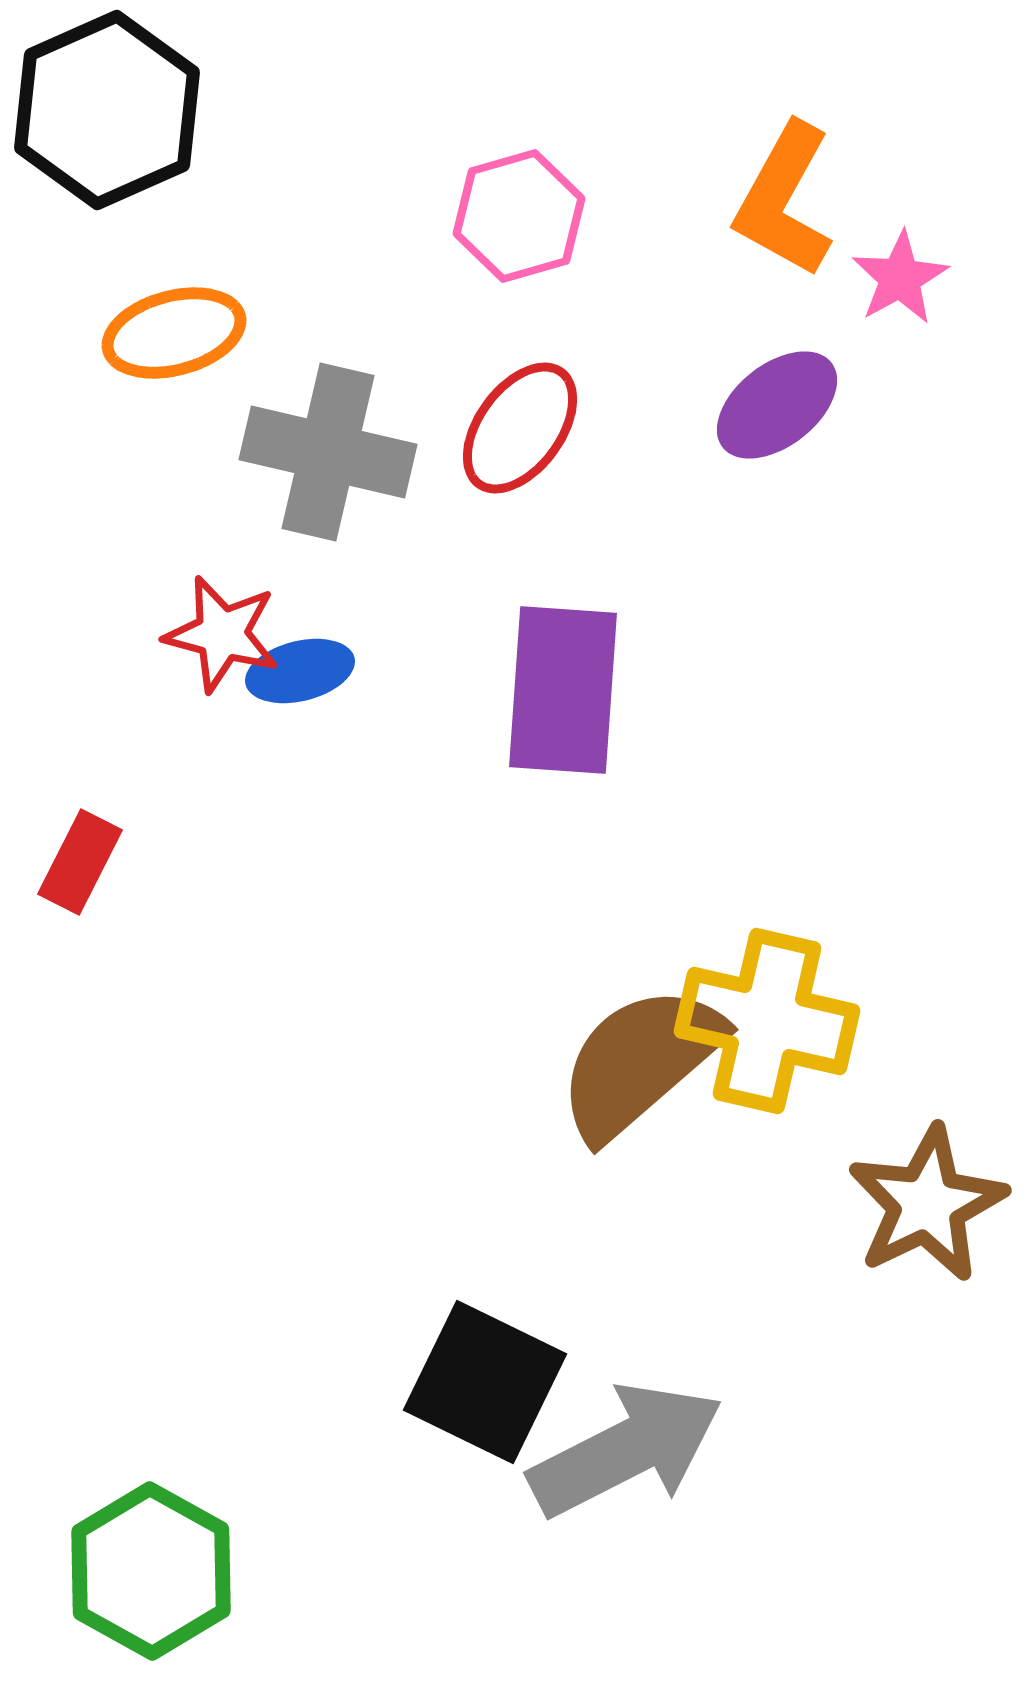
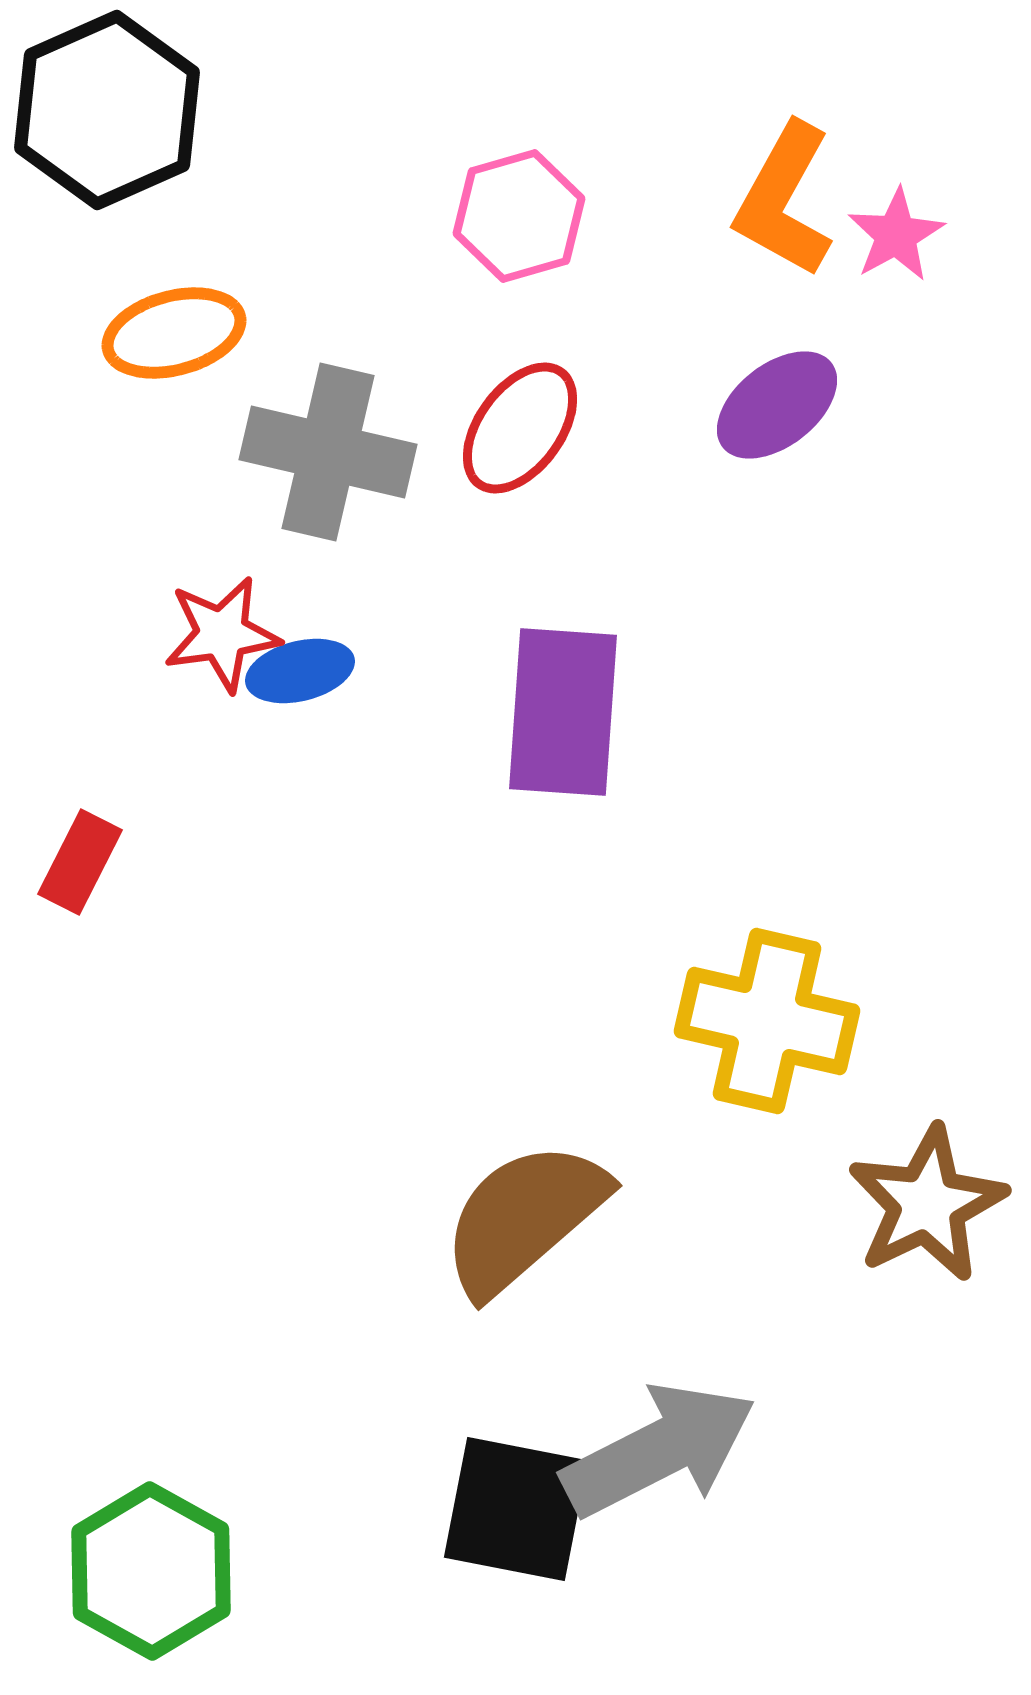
pink star: moved 4 px left, 43 px up
red star: rotated 23 degrees counterclockwise
purple rectangle: moved 22 px down
brown semicircle: moved 116 px left, 156 px down
black square: moved 31 px right, 127 px down; rotated 15 degrees counterclockwise
gray arrow: moved 33 px right
